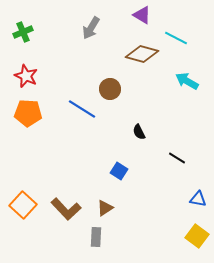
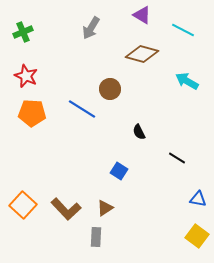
cyan line: moved 7 px right, 8 px up
orange pentagon: moved 4 px right
